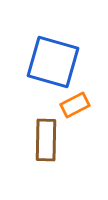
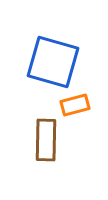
orange rectangle: rotated 12 degrees clockwise
